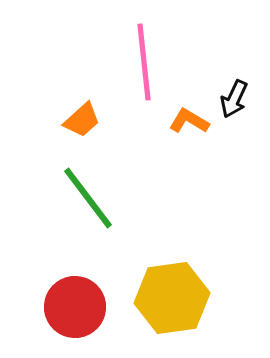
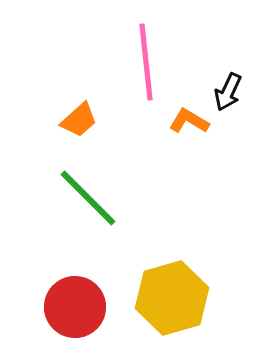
pink line: moved 2 px right
black arrow: moved 6 px left, 7 px up
orange trapezoid: moved 3 px left
green line: rotated 8 degrees counterclockwise
yellow hexagon: rotated 8 degrees counterclockwise
